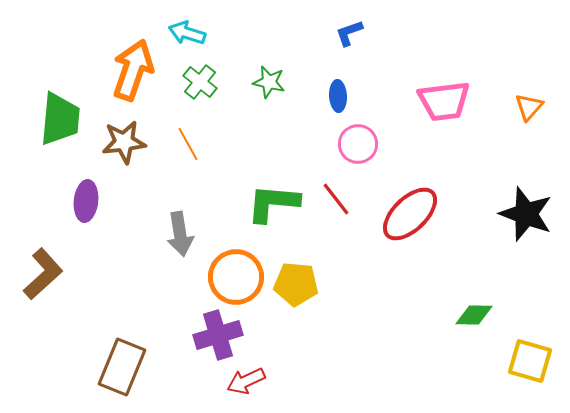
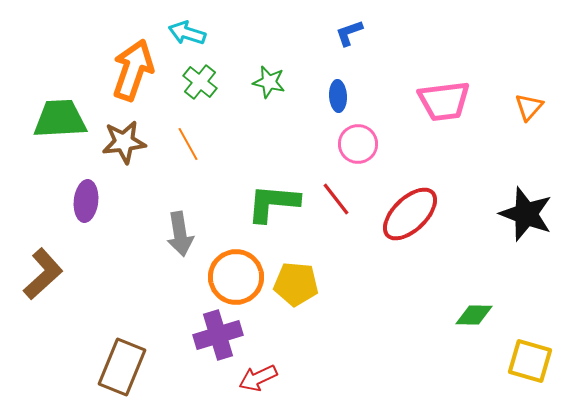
green trapezoid: rotated 98 degrees counterclockwise
red arrow: moved 12 px right, 3 px up
